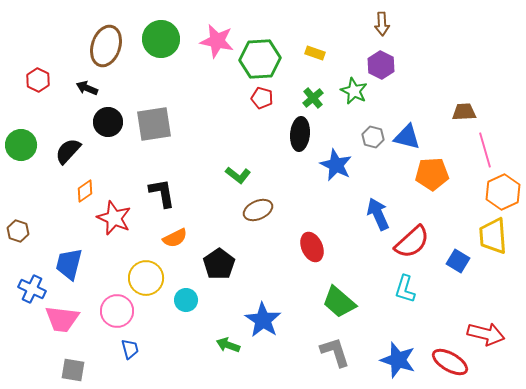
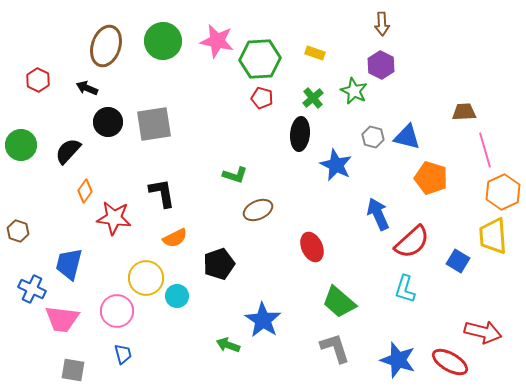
green circle at (161, 39): moved 2 px right, 2 px down
orange pentagon at (432, 174): moved 1 px left, 4 px down; rotated 20 degrees clockwise
green L-shape at (238, 175): moved 3 px left; rotated 20 degrees counterclockwise
orange diamond at (85, 191): rotated 20 degrees counterclockwise
red star at (114, 218): rotated 16 degrees counterclockwise
black pentagon at (219, 264): rotated 16 degrees clockwise
cyan circle at (186, 300): moved 9 px left, 4 px up
red arrow at (486, 334): moved 3 px left, 2 px up
blue trapezoid at (130, 349): moved 7 px left, 5 px down
gray L-shape at (335, 352): moved 4 px up
